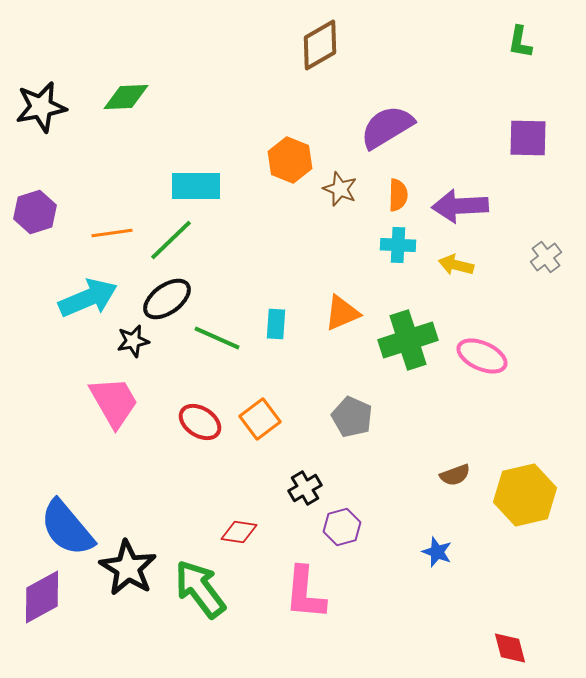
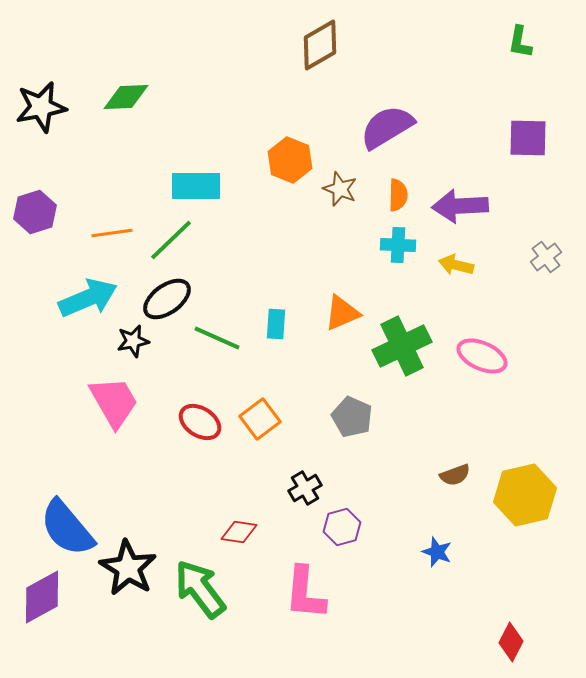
green cross at (408, 340): moved 6 px left, 6 px down; rotated 8 degrees counterclockwise
red diamond at (510, 648): moved 1 px right, 6 px up; rotated 42 degrees clockwise
